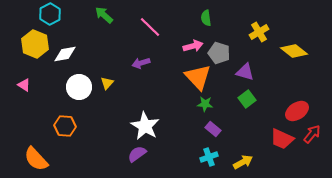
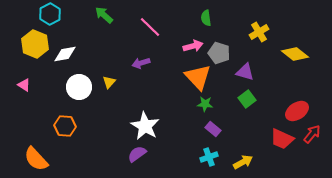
yellow diamond: moved 1 px right, 3 px down
yellow triangle: moved 2 px right, 1 px up
